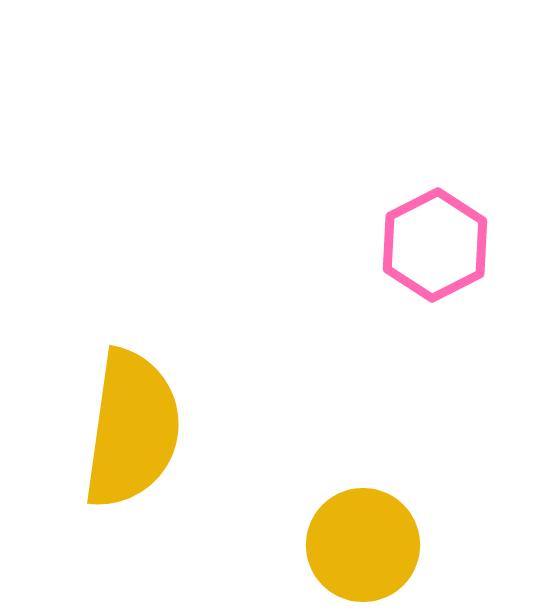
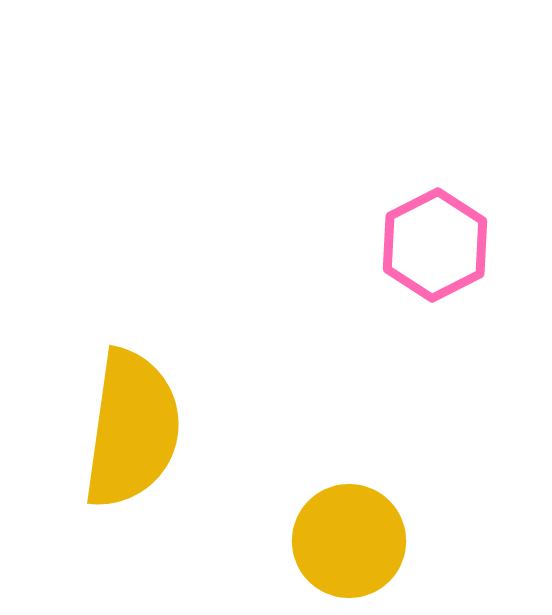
yellow circle: moved 14 px left, 4 px up
